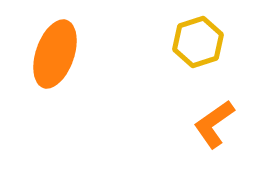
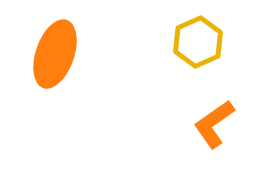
yellow hexagon: rotated 6 degrees counterclockwise
